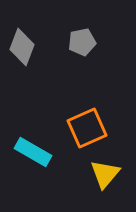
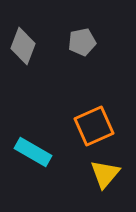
gray diamond: moved 1 px right, 1 px up
orange square: moved 7 px right, 2 px up
